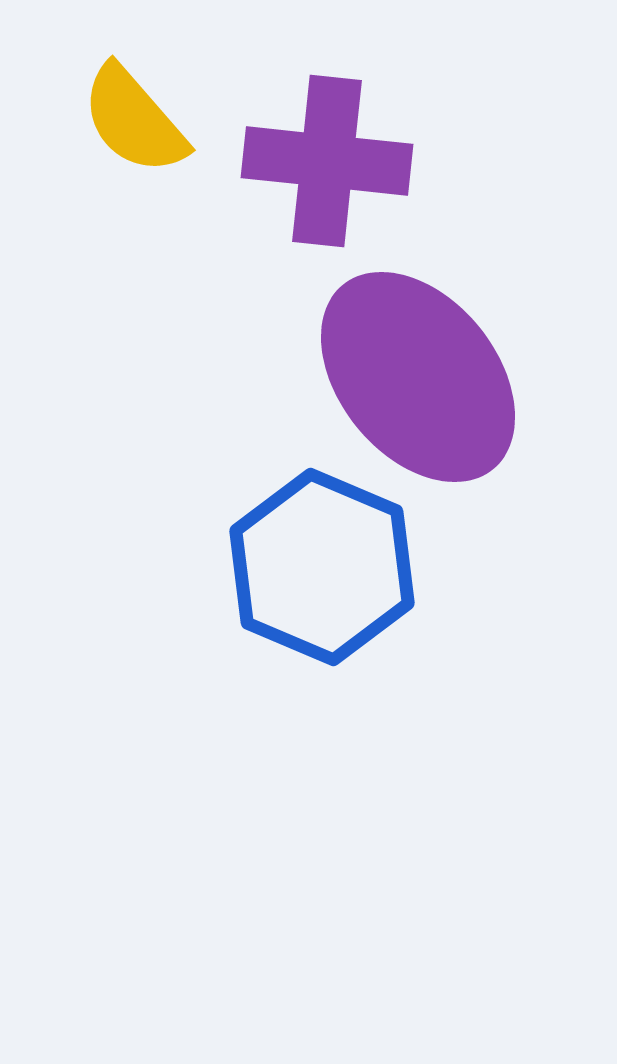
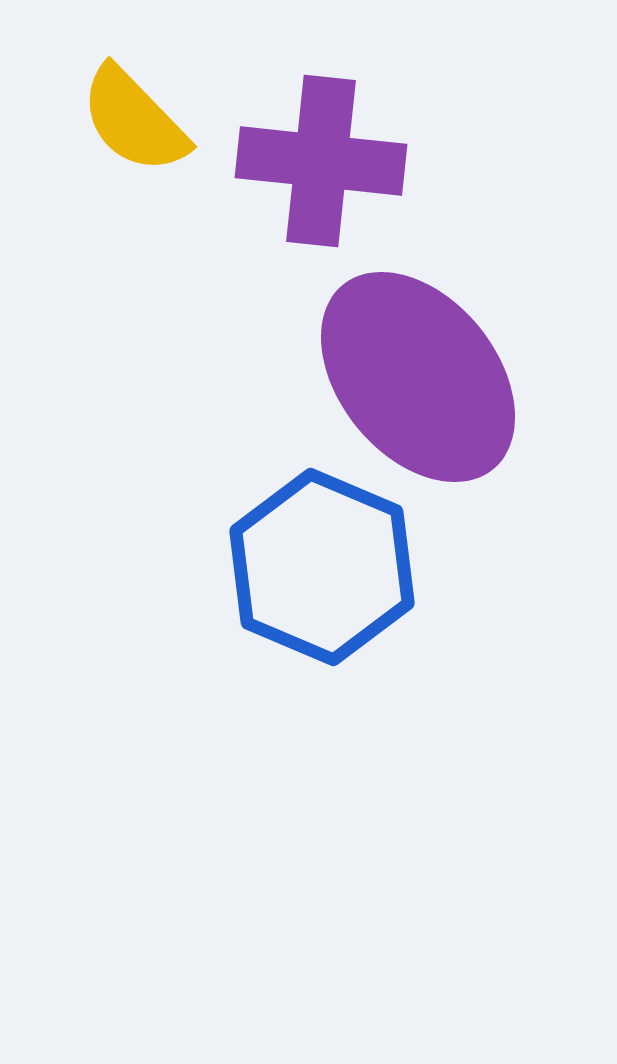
yellow semicircle: rotated 3 degrees counterclockwise
purple cross: moved 6 px left
